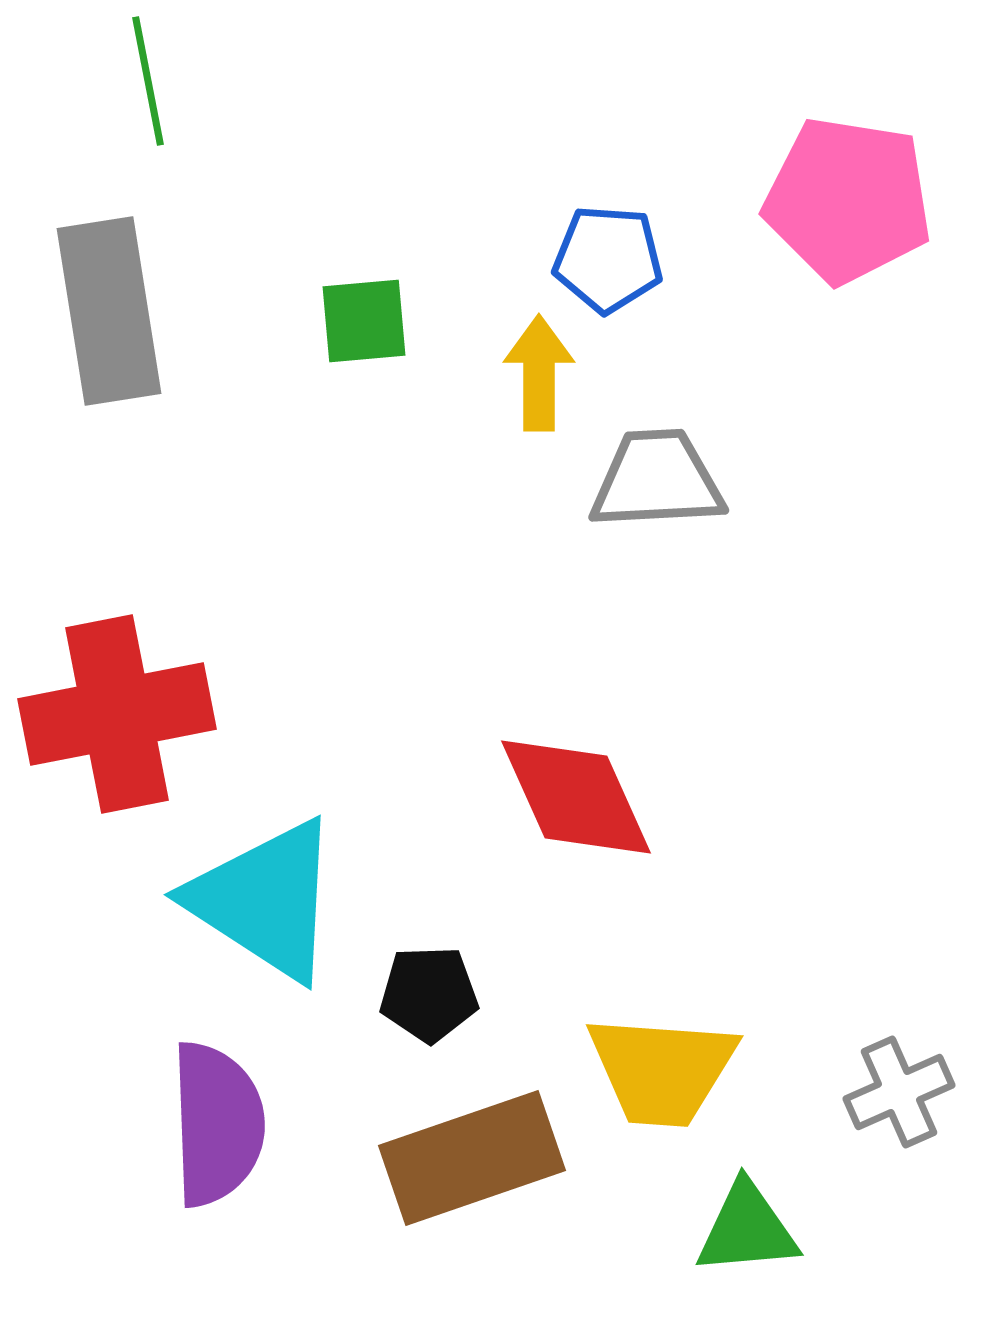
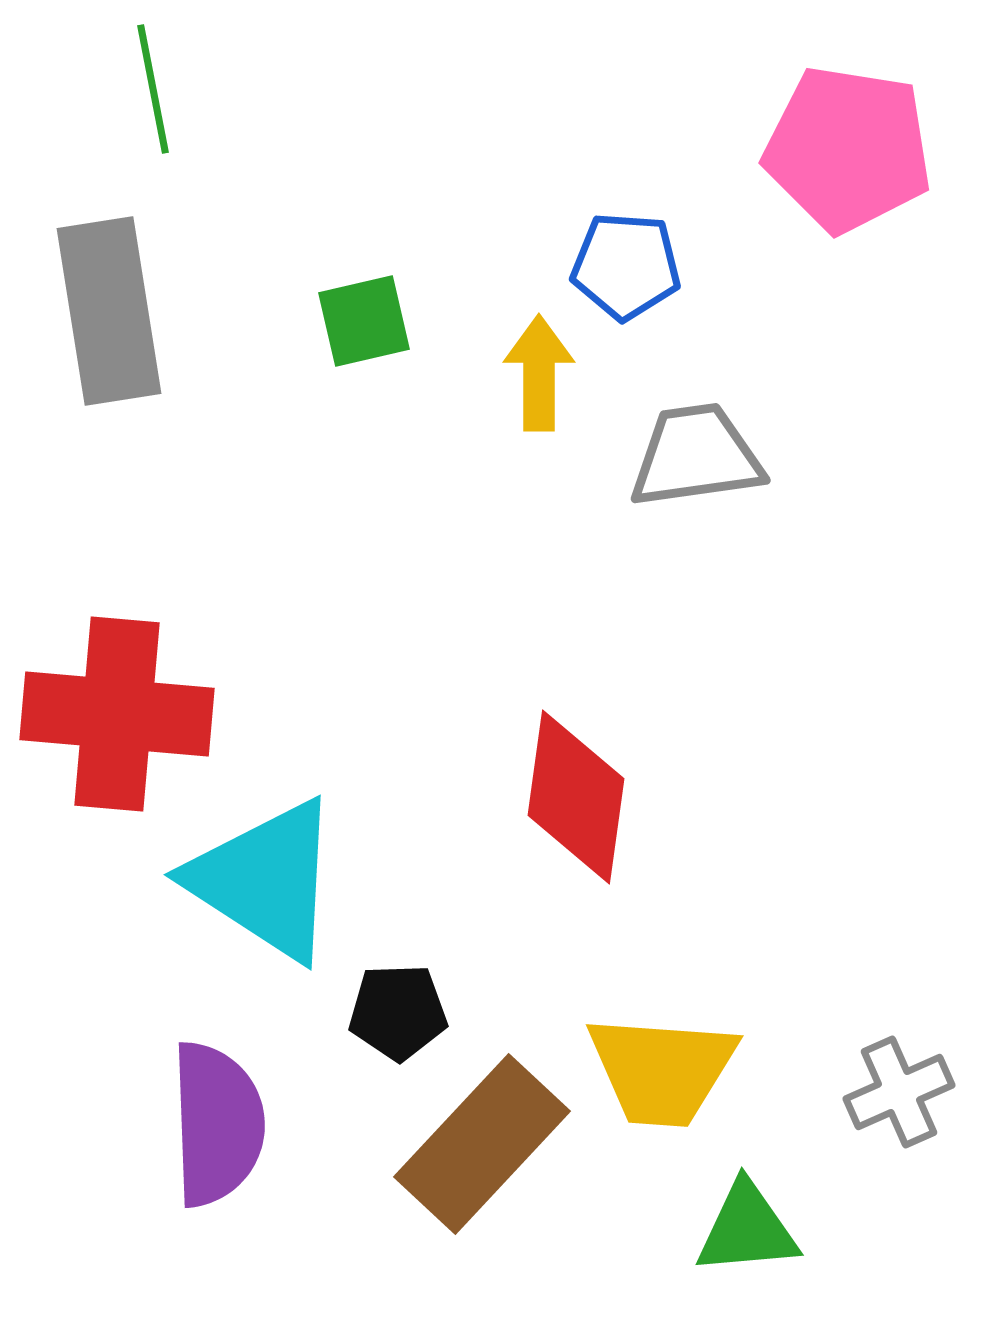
green line: moved 5 px right, 8 px down
pink pentagon: moved 51 px up
blue pentagon: moved 18 px right, 7 px down
green square: rotated 8 degrees counterclockwise
gray trapezoid: moved 39 px right, 24 px up; rotated 5 degrees counterclockwise
red cross: rotated 16 degrees clockwise
red diamond: rotated 32 degrees clockwise
cyan triangle: moved 20 px up
black pentagon: moved 31 px left, 18 px down
brown rectangle: moved 10 px right, 14 px up; rotated 28 degrees counterclockwise
